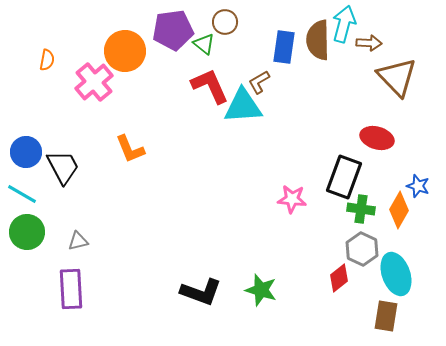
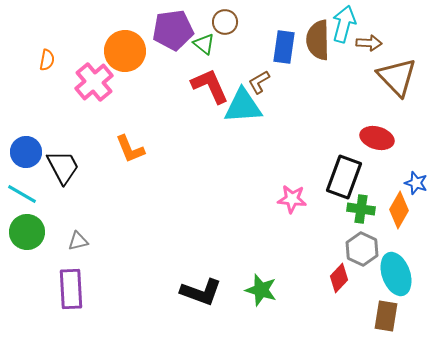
blue star: moved 2 px left, 3 px up
red diamond: rotated 8 degrees counterclockwise
